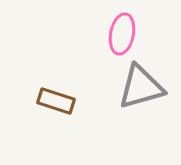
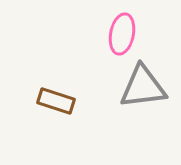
gray triangle: moved 2 px right; rotated 9 degrees clockwise
